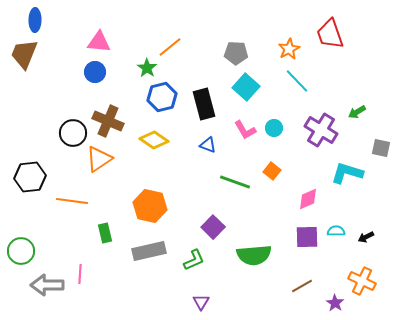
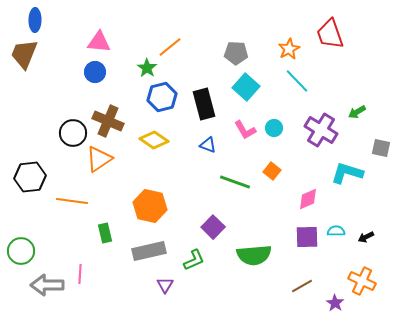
purple triangle at (201, 302): moved 36 px left, 17 px up
